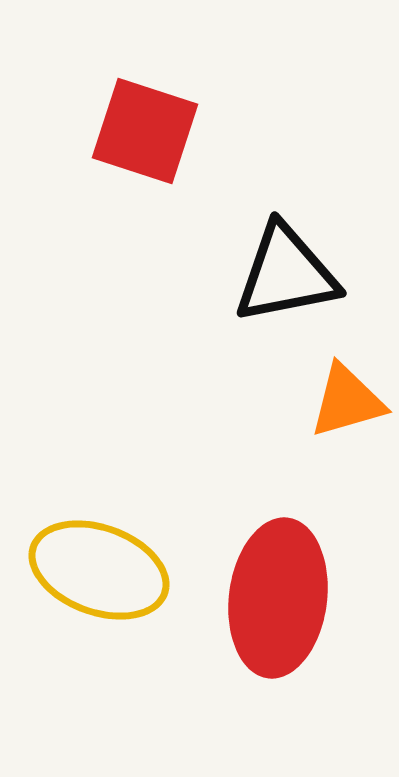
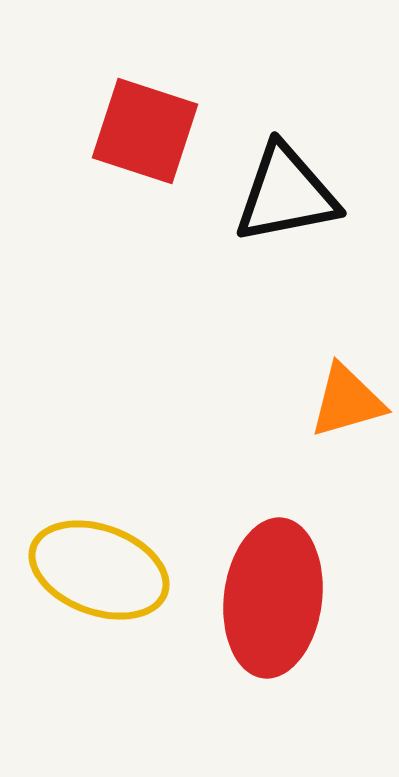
black triangle: moved 80 px up
red ellipse: moved 5 px left
